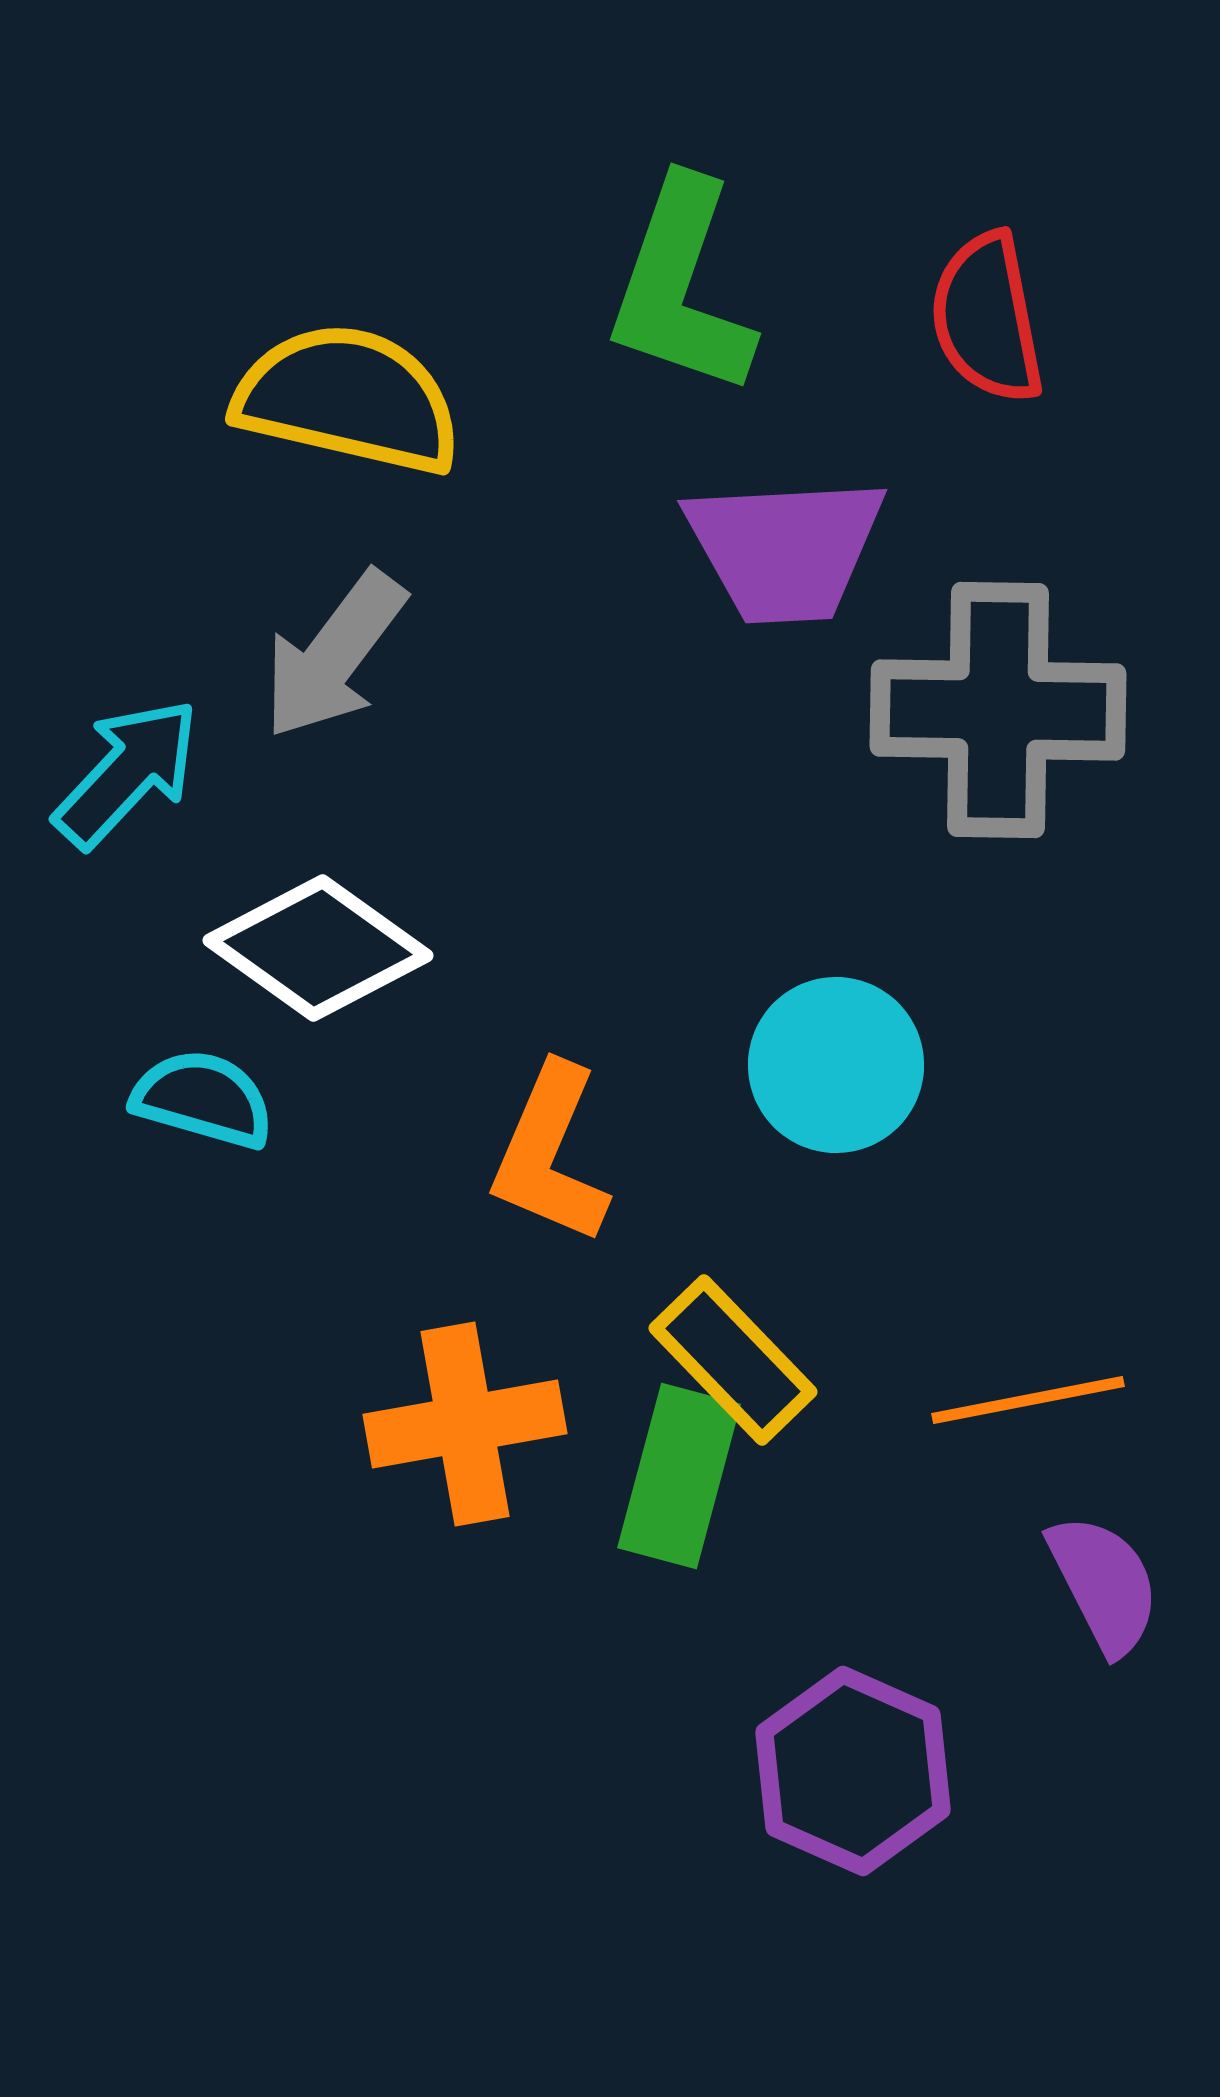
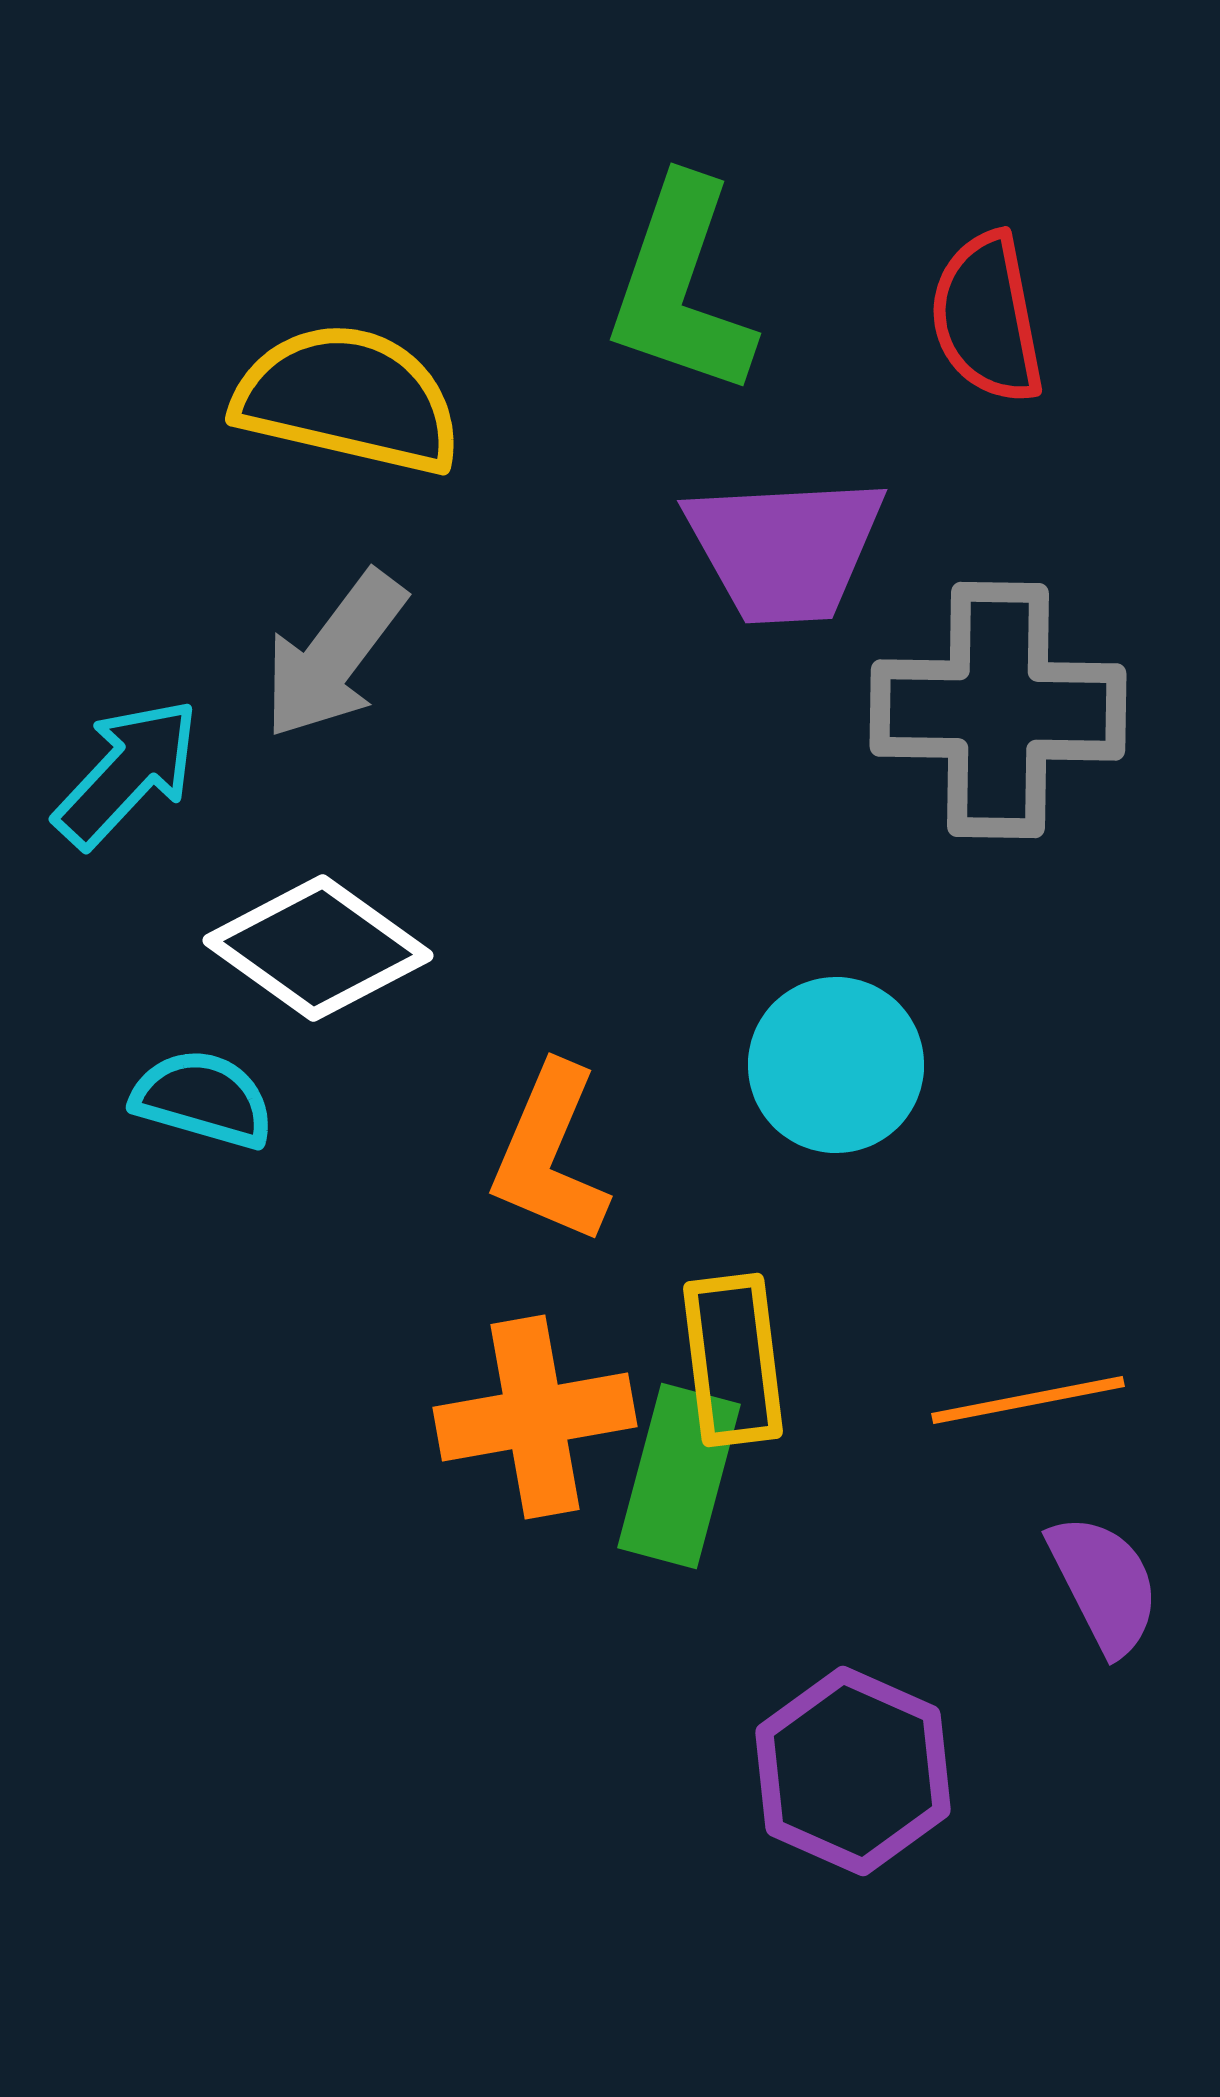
yellow rectangle: rotated 37 degrees clockwise
orange cross: moved 70 px right, 7 px up
